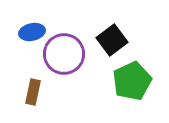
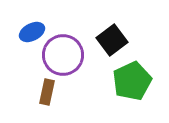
blue ellipse: rotated 15 degrees counterclockwise
purple circle: moved 1 px left, 1 px down
brown rectangle: moved 14 px right
